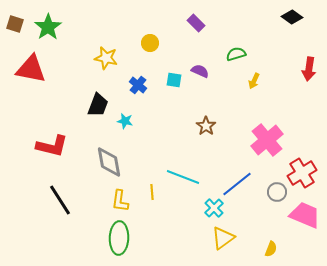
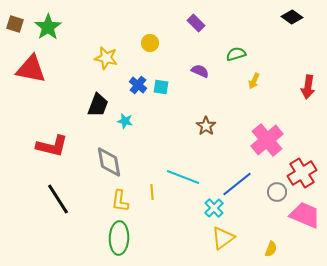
red arrow: moved 1 px left, 18 px down
cyan square: moved 13 px left, 7 px down
black line: moved 2 px left, 1 px up
